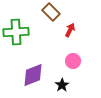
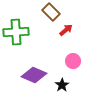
red arrow: moved 4 px left; rotated 24 degrees clockwise
purple diamond: moved 1 px right; rotated 45 degrees clockwise
